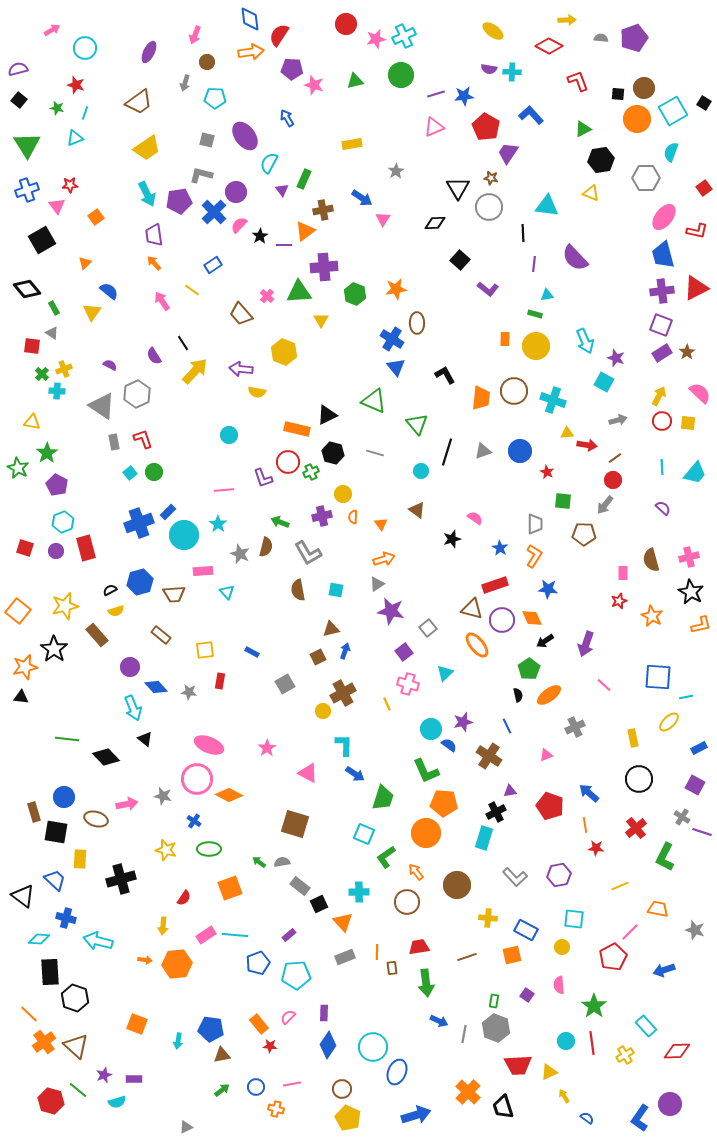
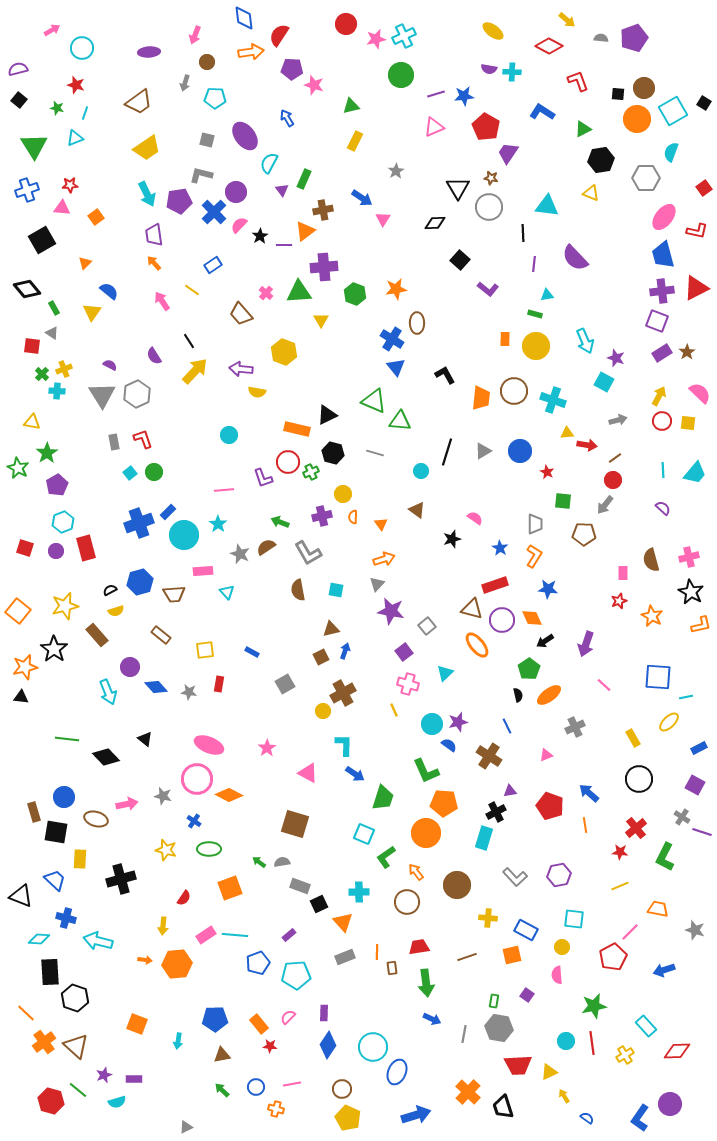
blue diamond at (250, 19): moved 6 px left, 1 px up
yellow arrow at (567, 20): rotated 42 degrees clockwise
cyan circle at (85, 48): moved 3 px left
purple ellipse at (149, 52): rotated 60 degrees clockwise
green triangle at (355, 81): moved 4 px left, 25 px down
blue L-shape at (531, 115): moved 11 px right, 3 px up; rotated 15 degrees counterclockwise
yellow rectangle at (352, 144): moved 3 px right, 3 px up; rotated 54 degrees counterclockwise
green triangle at (27, 145): moved 7 px right, 1 px down
pink triangle at (57, 206): moved 5 px right, 2 px down; rotated 48 degrees counterclockwise
pink cross at (267, 296): moved 1 px left, 3 px up
purple square at (661, 325): moved 4 px left, 4 px up
black line at (183, 343): moved 6 px right, 2 px up
gray triangle at (102, 406): moved 11 px up; rotated 24 degrees clockwise
green triangle at (417, 424): moved 17 px left, 3 px up; rotated 45 degrees counterclockwise
gray triangle at (483, 451): rotated 12 degrees counterclockwise
cyan line at (662, 467): moved 1 px right, 3 px down
purple pentagon at (57, 485): rotated 15 degrees clockwise
brown semicircle at (266, 547): rotated 138 degrees counterclockwise
gray triangle at (377, 584): rotated 14 degrees counterclockwise
gray square at (428, 628): moved 1 px left, 2 px up
brown square at (318, 657): moved 3 px right
red rectangle at (220, 681): moved 1 px left, 3 px down
yellow line at (387, 704): moved 7 px right, 6 px down
cyan arrow at (133, 708): moved 25 px left, 16 px up
purple star at (463, 722): moved 5 px left
cyan circle at (431, 729): moved 1 px right, 5 px up
yellow rectangle at (633, 738): rotated 18 degrees counterclockwise
red star at (596, 848): moved 24 px right, 4 px down
gray rectangle at (300, 886): rotated 18 degrees counterclockwise
black triangle at (23, 896): moved 2 px left; rotated 15 degrees counterclockwise
pink semicircle at (559, 985): moved 2 px left, 10 px up
green star at (594, 1006): rotated 25 degrees clockwise
orange line at (29, 1014): moved 3 px left, 1 px up
blue arrow at (439, 1021): moved 7 px left, 2 px up
gray hexagon at (496, 1028): moved 3 px right; rotated 12 degrees counterclockwise
blue pentagon at (211, 1029): moved 4 px right, 10 px up; rotated 10 degrees counterclockwise
green arrow at (222, 1090): rotated 98 degrees counterclockwise
